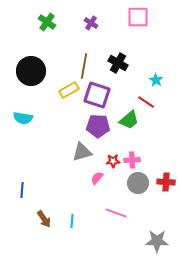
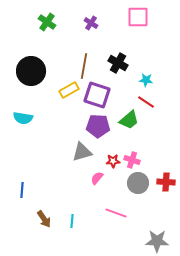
cyan star: moved 10 px left; rotated 24 degrees counterclockwise
pink cross: rotated 21 degrees clockwise
